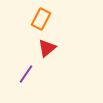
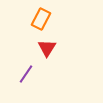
red triangle: rotated 18 degrees counterclockwise
